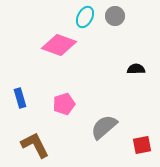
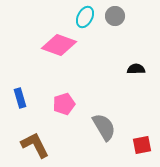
gray semicircle: rotated 100 degrees clockwise
